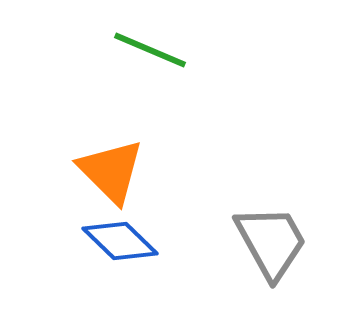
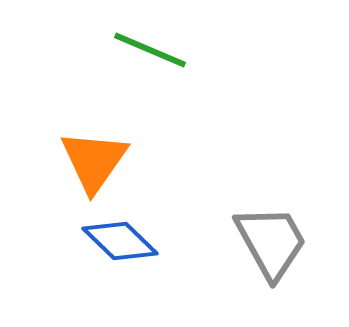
orange triangle: moved 17 px left, 10 px up; rotated 20 degrees clockwise
